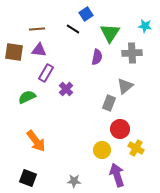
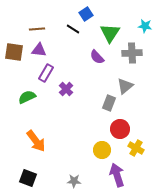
purple semicircle: rotated 126 degrees clockwise
